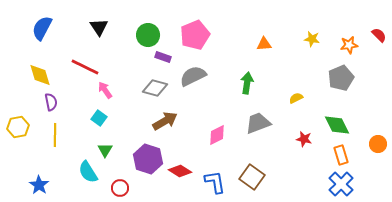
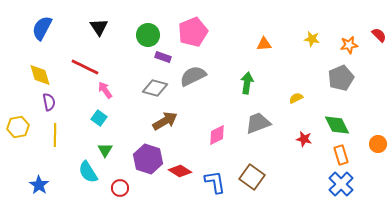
pink pentagon: moved 2 px left, 3 px up
purple semicircle: moved 2 px left
